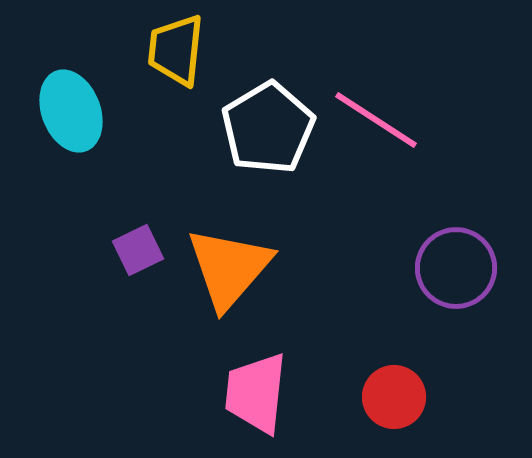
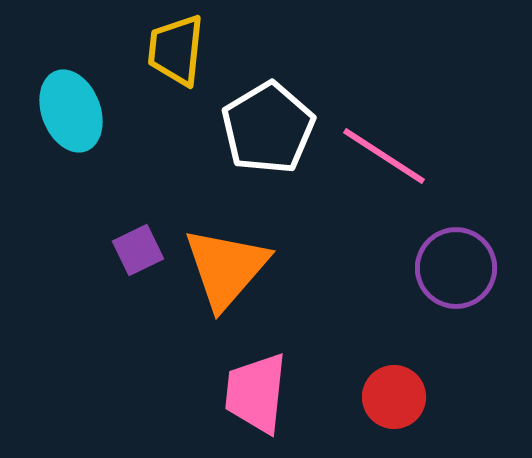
pink line: moved 8 px right, 36 px down
orange triangle: moved 3 px left
